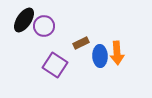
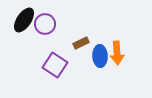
purple circle: moved 1 px right, 2 px up
